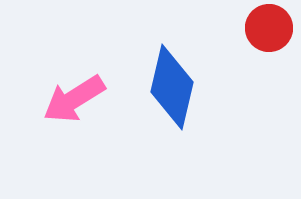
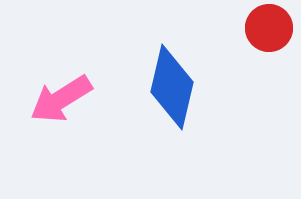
pink arrow: moved 13 px left
